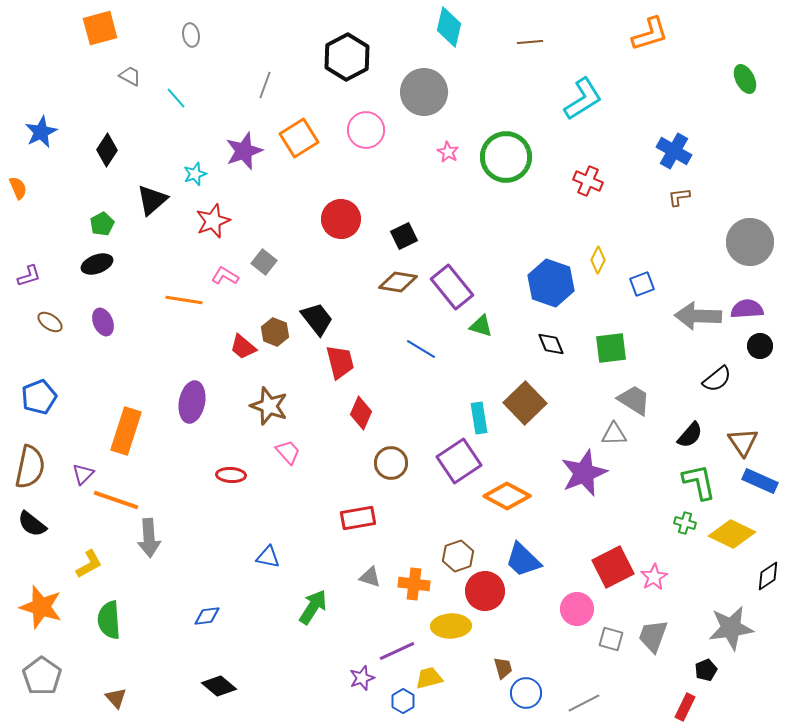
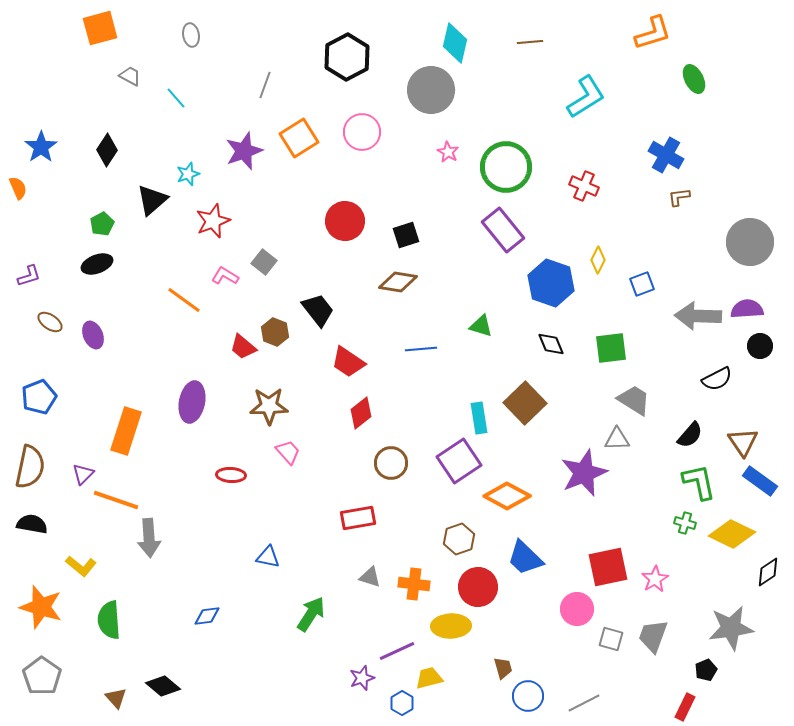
cyan diamond at (449, 27): moved 6 px right, 16 px down
orange L-shape at (650, 34): moved 3 px right, 1 px up
green ellipse at (745, 79): moved 51 px left
gray circle at (424, 92): moved 7 px right, 2 px up
cyan L-shape at (583, 99): moved 3 px right, 2 px up
pink circle at (366, 130): moved 4 px left, 2 px down
blue star at (41, 132): moved 15 px down; rotated 8 degrees counterclockwise
blue cross at (674, 151): moved 8 px left, 4 px down
green circle at (506, 157): moved 10 px down
cyan star at (195, 174): moved 7 px left
red cross at (588, 181): moved 4 px left, 5 px down
red circle at (341, 219): moved 4 px right, 2 px down
black square at (404, 236): moved 2 px right, 1 px up; rotated 8 degrees clockwise
purple rectangle at (452, 287): moved 51 px right, 57 px up
orange line at (184, 300): rotated 27 degrees clockwise
black trapezoid at (317, 319): moved 1 px right, 9 px up
purple ellipse at (103, 322): moved 10 px left, 13 px down
blue line at (421, 349): rotated 36 degrees counterclockwise
red trapezoid at (340, 362): moved 8 px right; rotated 138 degrees clockwise
black semicircle at (717, 379): rotated 12 degrees clockwise
brown star at (269, 406): rotated 21 degrees counterclockwise
red diamond at (361, 413): rotated 28 degrees clockwise
gray triangle at (614, 434): moved 3 px right, 5 px down
blue rectangle at (760, 481): rotated 12 degrees clockwise
black semicircle at (32, 524): rotated 152 degrees clockwise
brown hexagon at (458, 556): moved 1 px right, 17 px up
blue trapezoid at (523, 560): moved 2 px right, 2 px up
yellow L-shape at (89, 564): moved 8 px left, 2 px down; rotated 68 degrees clockwise
red square at (613, 567): moved 5 px left; rotated 15 degrees clockwise
black diamond at (768, 576): moved 4 px up
pink star at (654, 577): moved 1 px right, 2 px down
red circle at (485, 591): moved 7 px left, 4 px up
green arrow at (313, 607): moved 2 px left, 7 px down
black diamond at (219, 686): moved 56 px left
blue circle at (526, 693): moved 2 px right, 3 px down
blue hexagon at (403, 701): moved 1 px left, 2 px down
